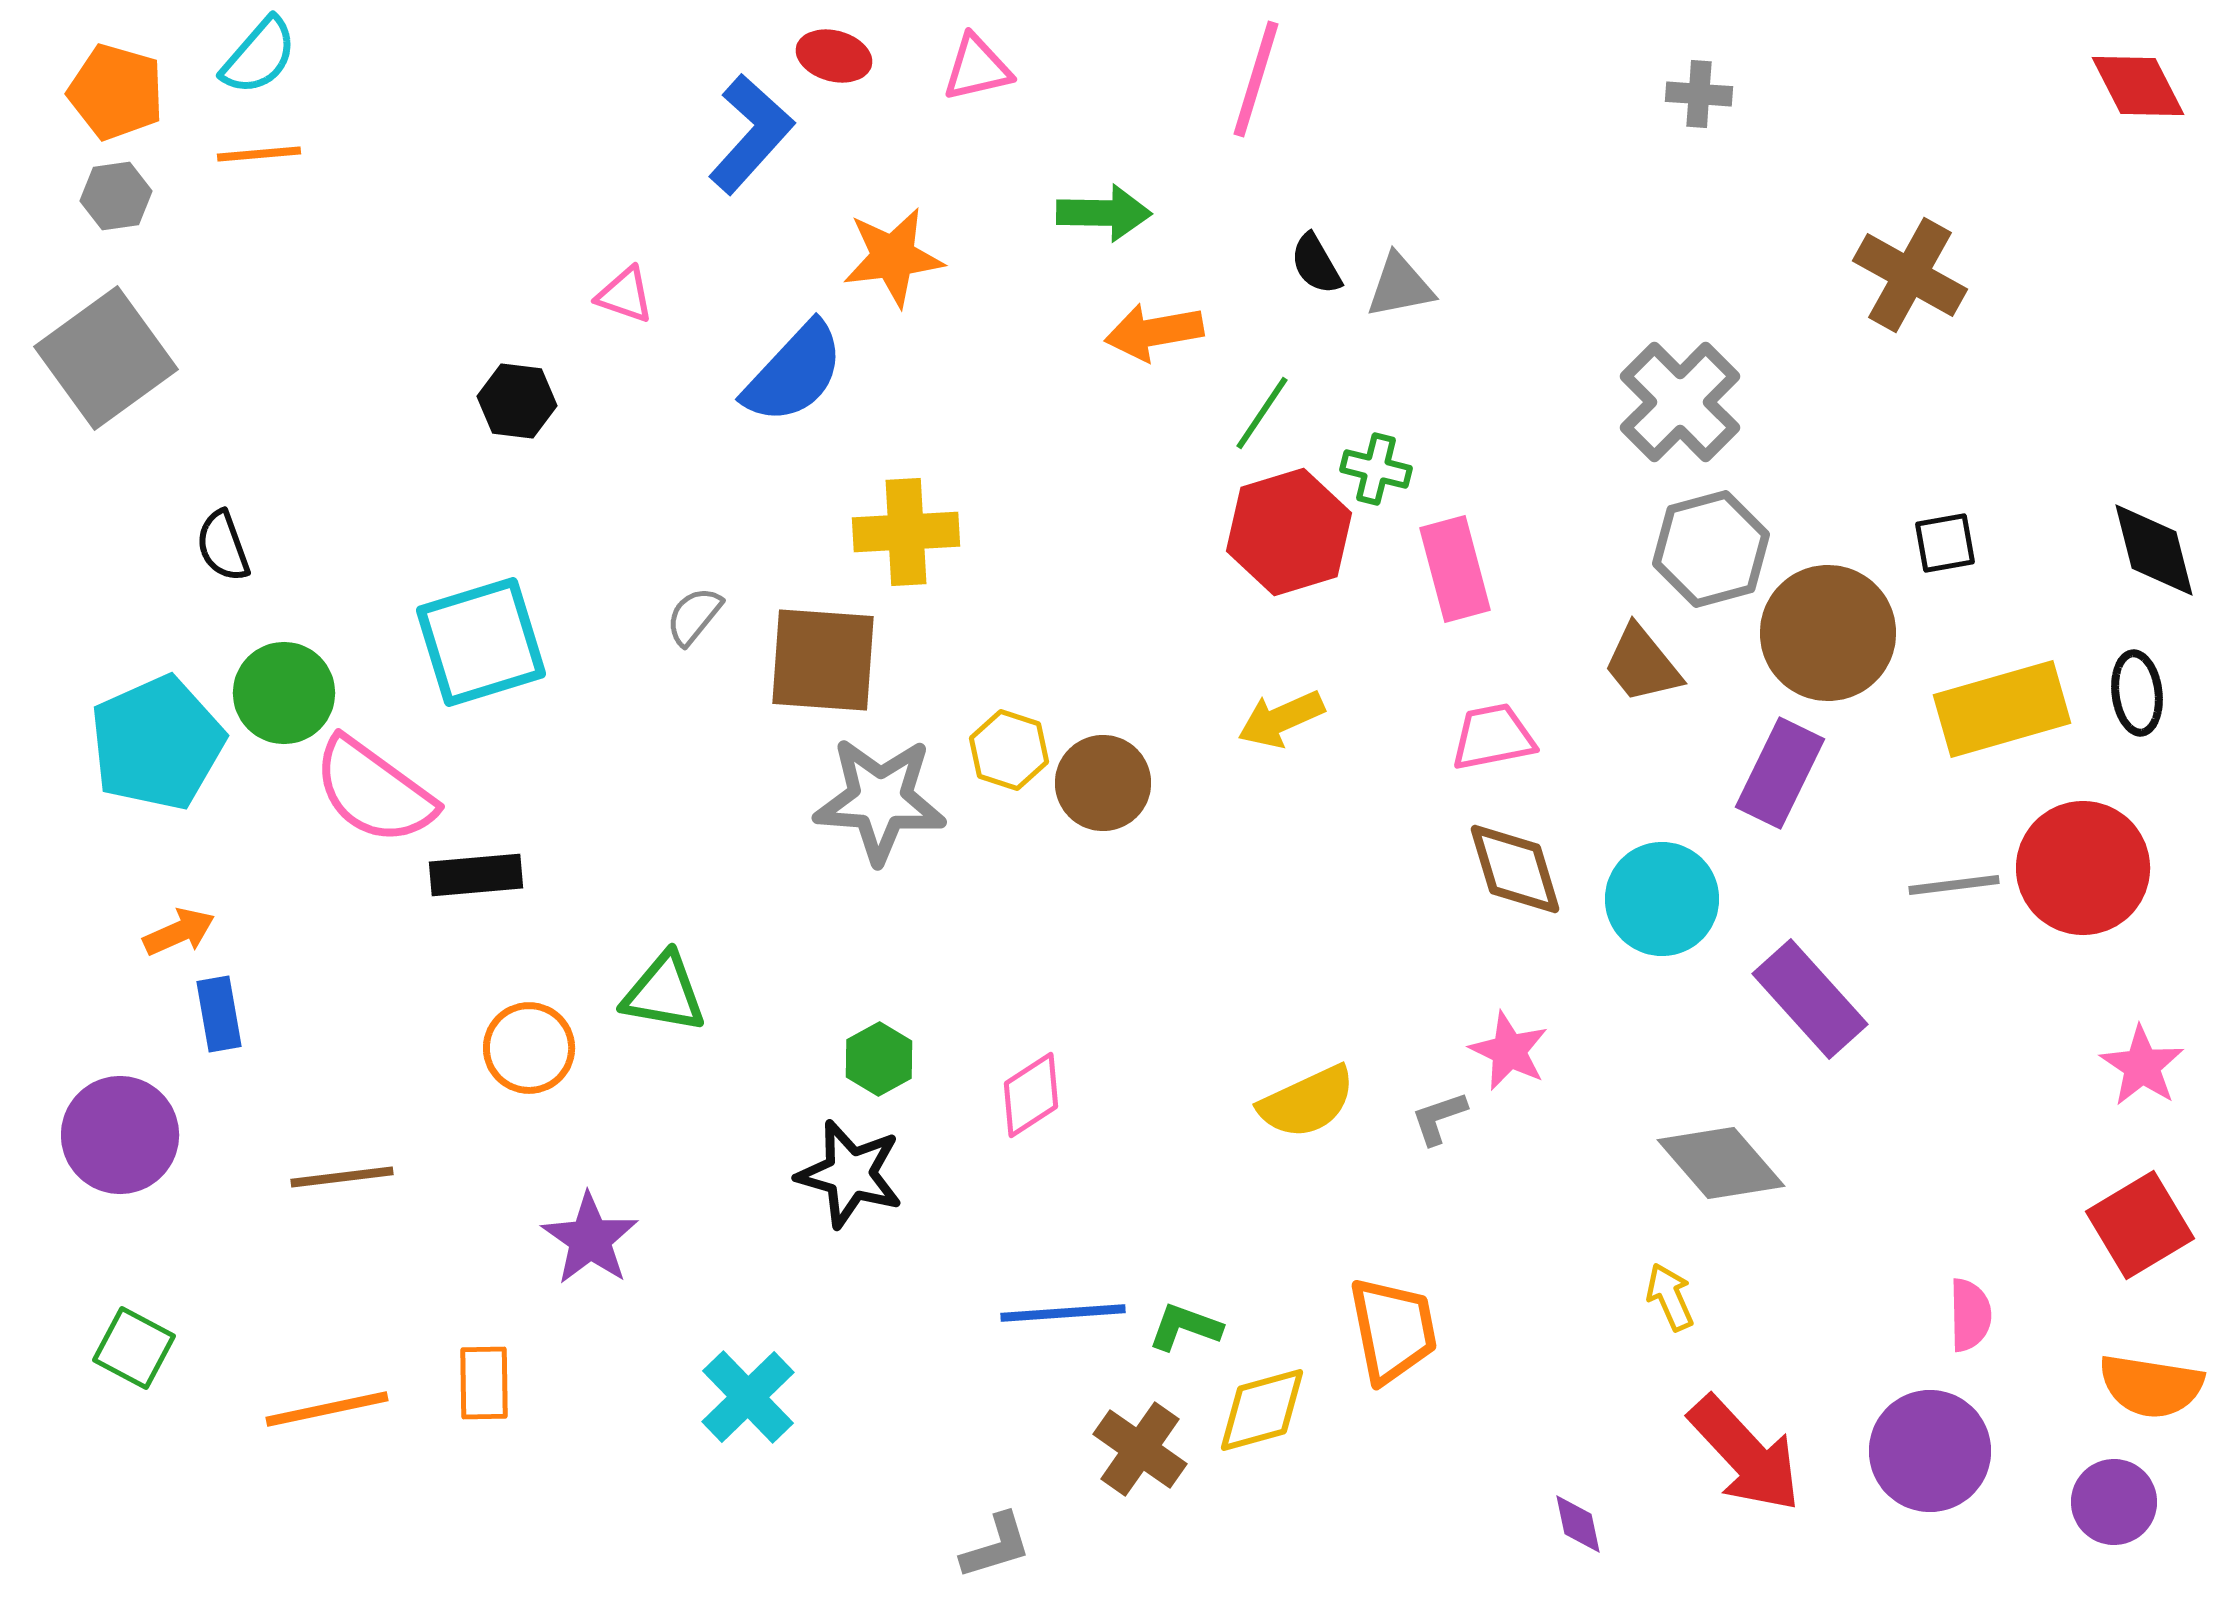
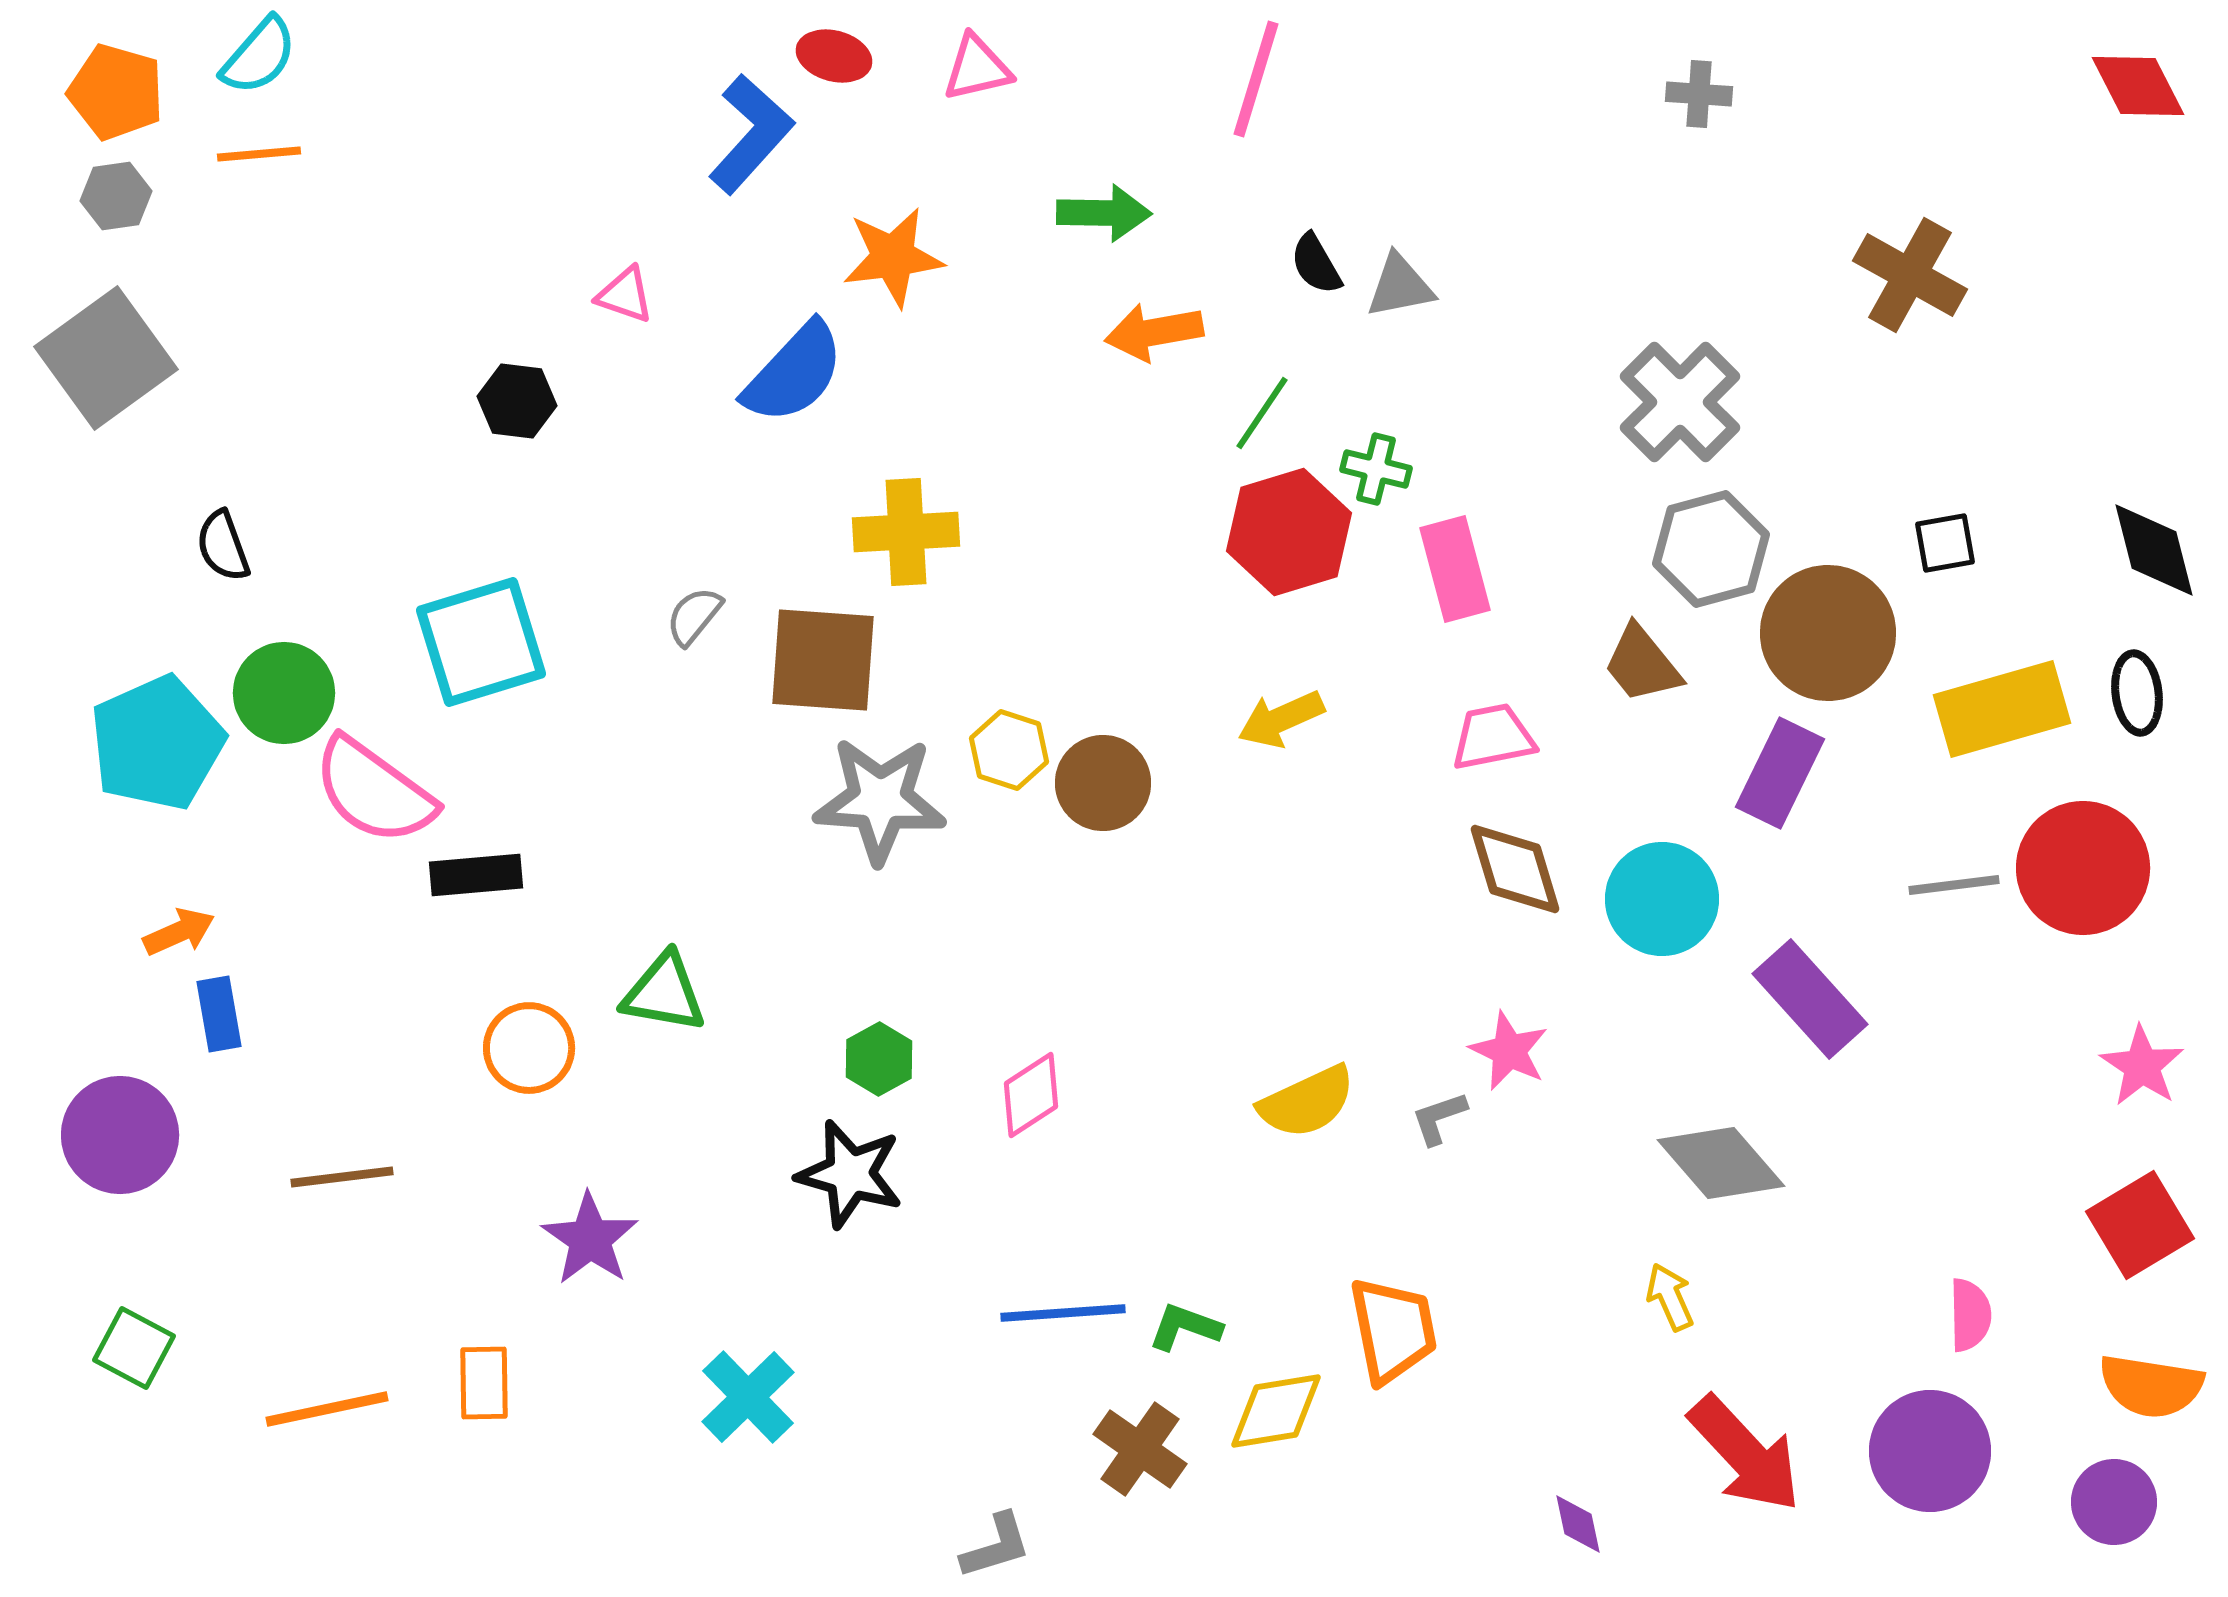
yellow diamond at (1262, 1410): moved 14 px right, 1 px down; rotated 6 degrees clockwise
